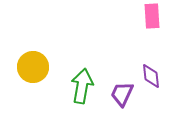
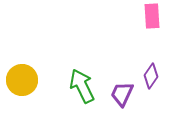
yellow circle: moved 11 px left, 13 px down
purple diamond: rotated 40 degrees clockwise
green arrow: rotated 36 degrees counterclockwise
